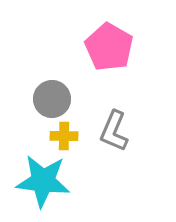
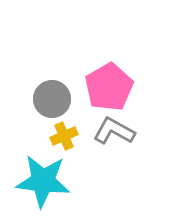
pink pentagon: moved 40 px down; rotated 12 degrees clockwise
gray L-shape: rotated 96 degrees clockwise
yellow cross: rotated 24 degrees counterclockwise
